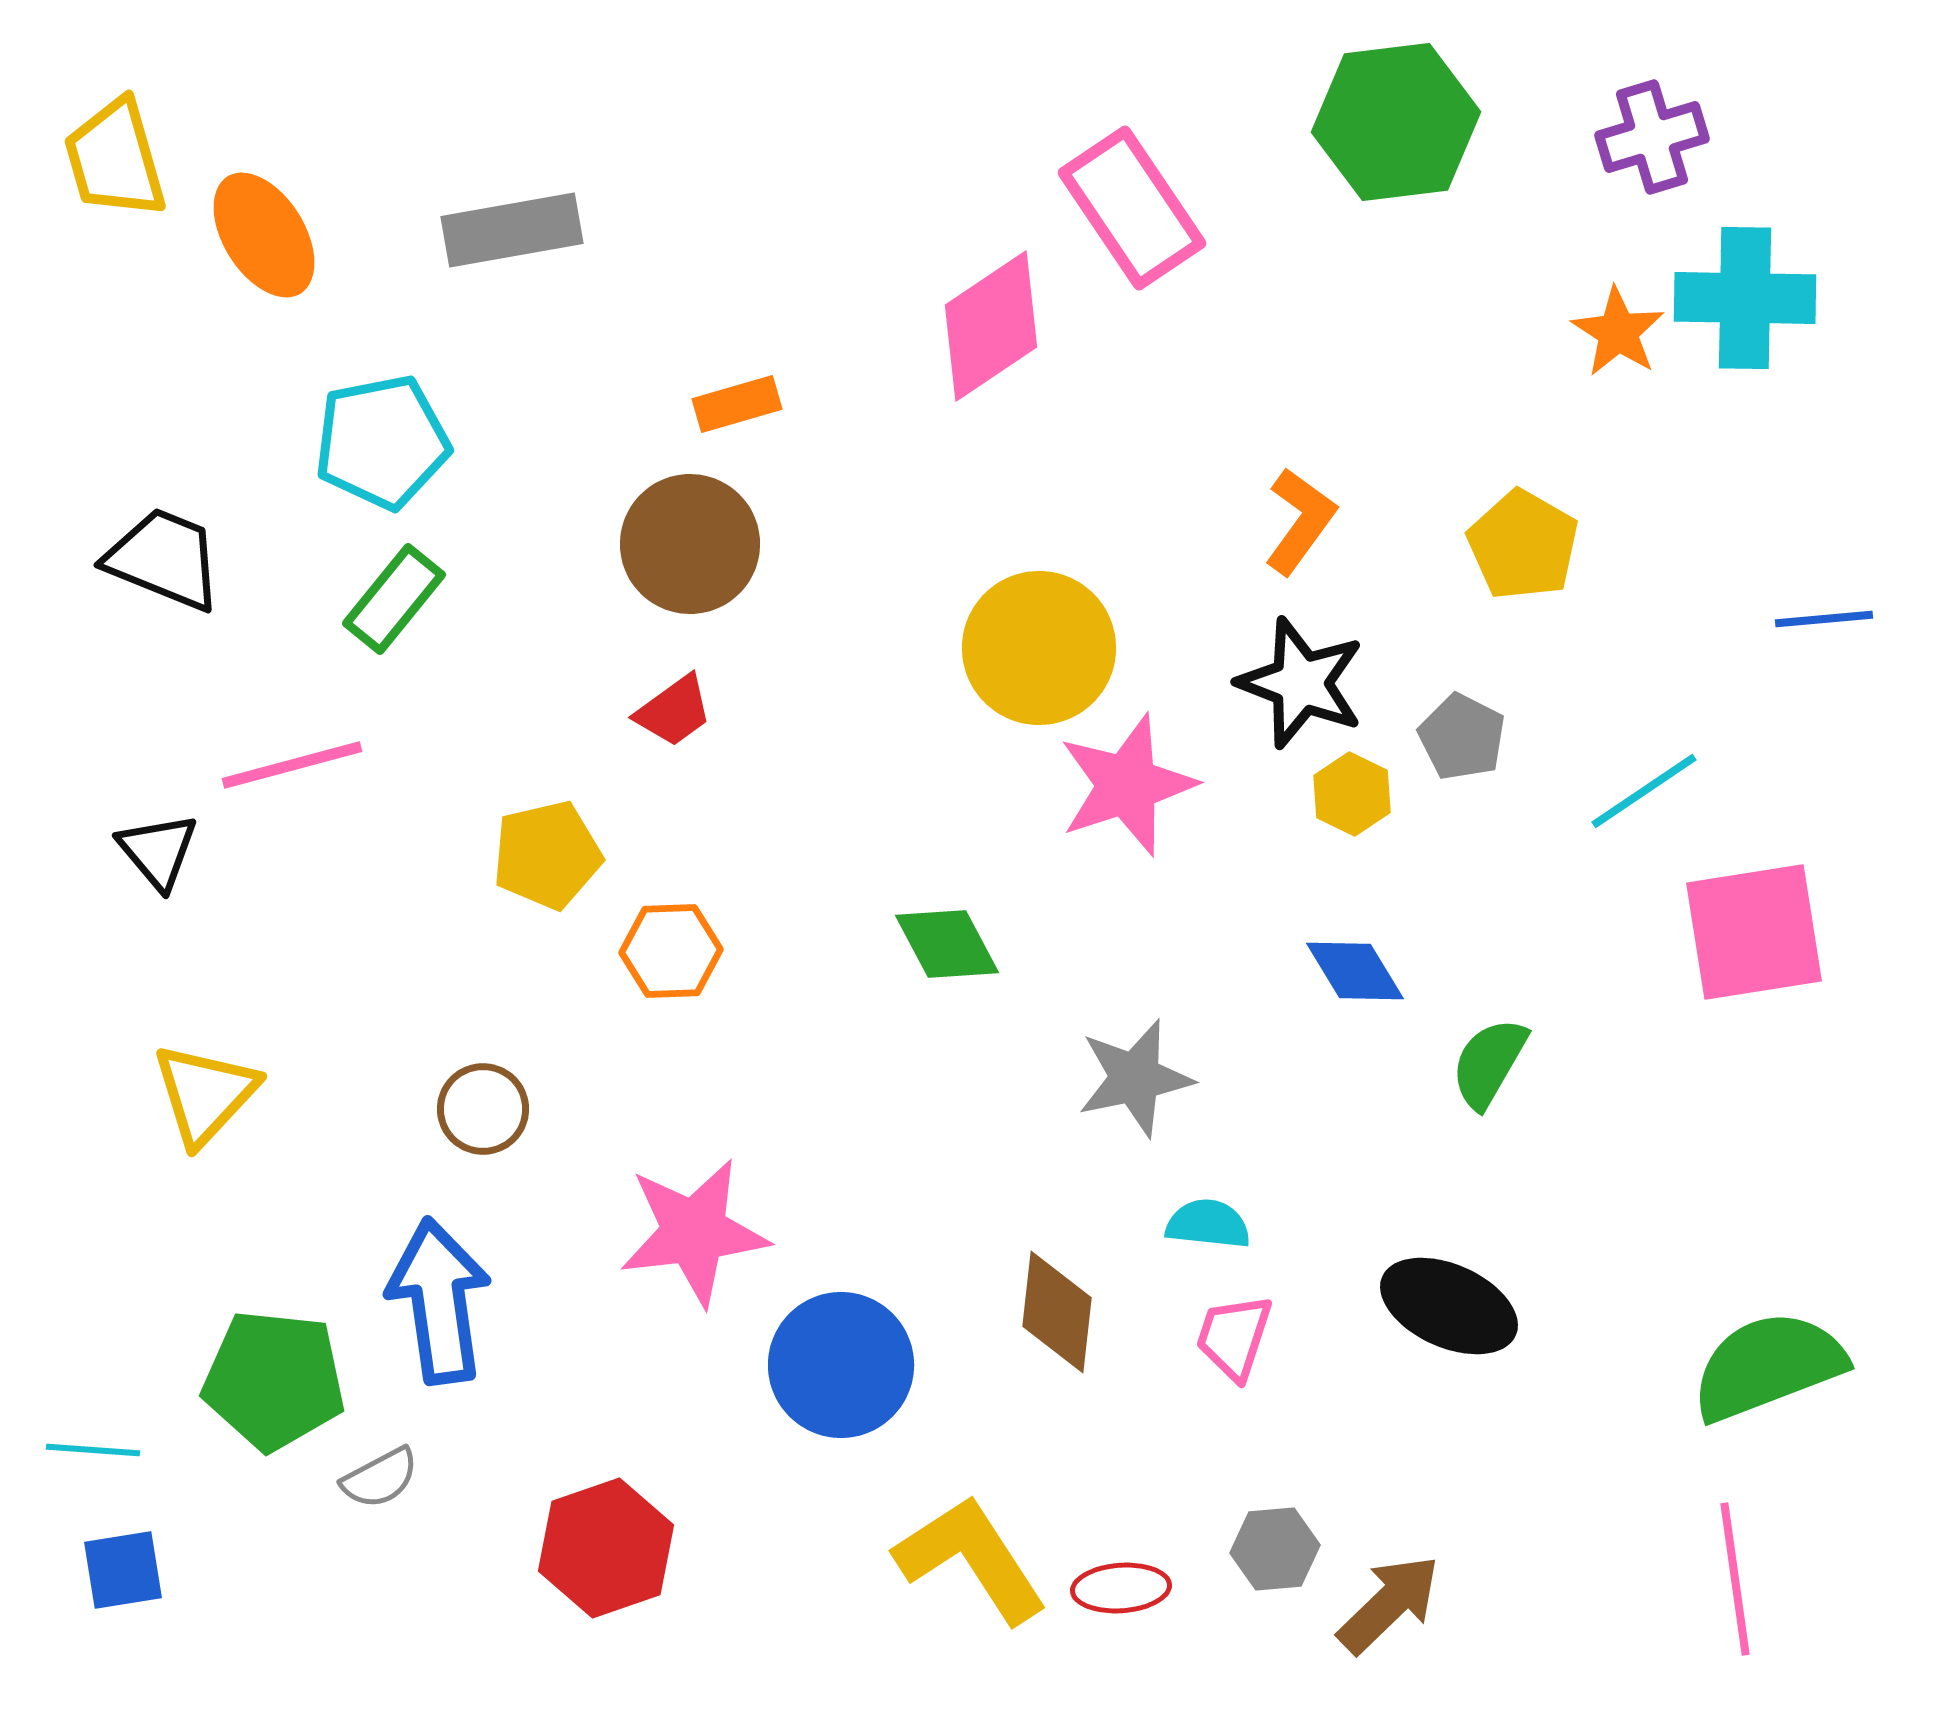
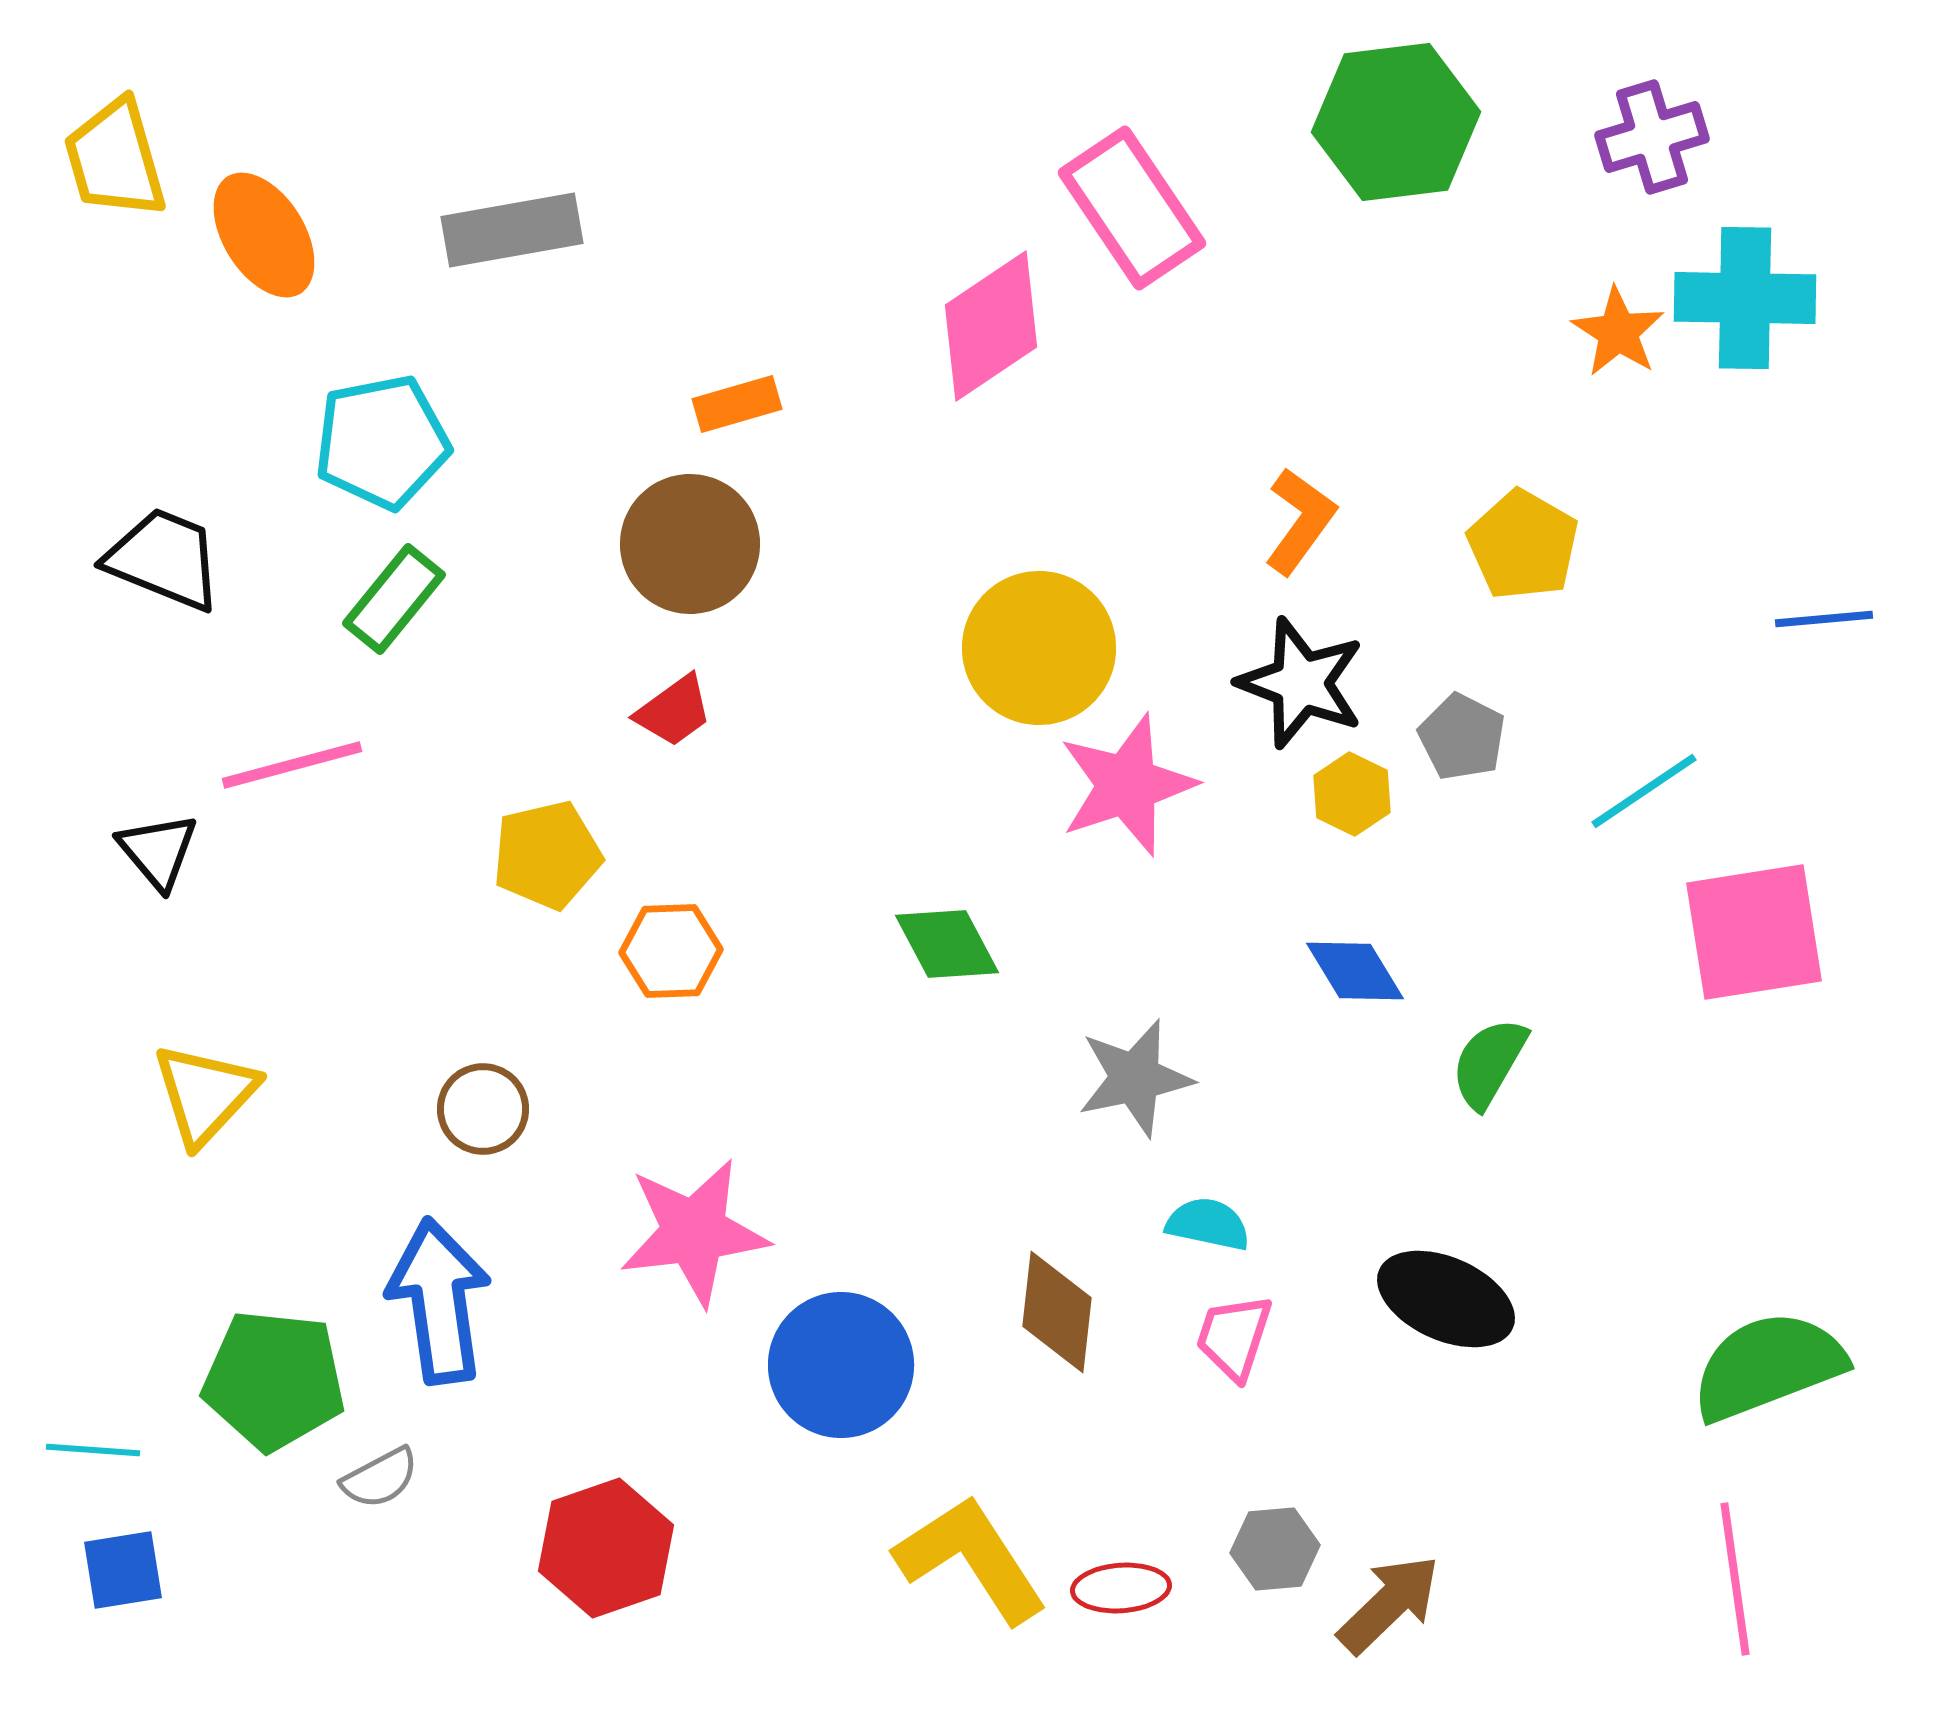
cyan semicircle at (1208, 1224): rotated 6 degrees clockwise
black ellipse at (1449, 1306): moved 3 px left, 7 px up
